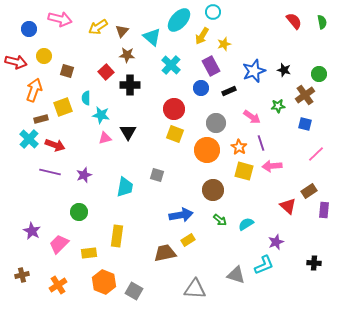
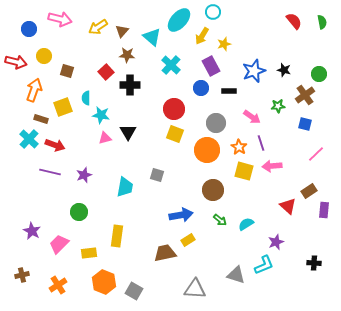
black rectangle at (229, 91): rotated 24 degrees clockwise
brown rectangle at (41, 119): rotated 32 degrees clockwise
